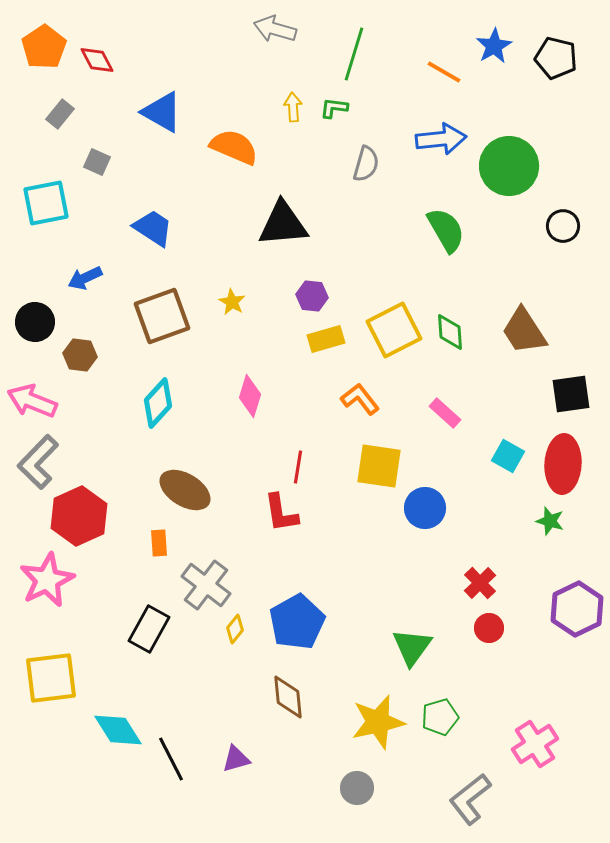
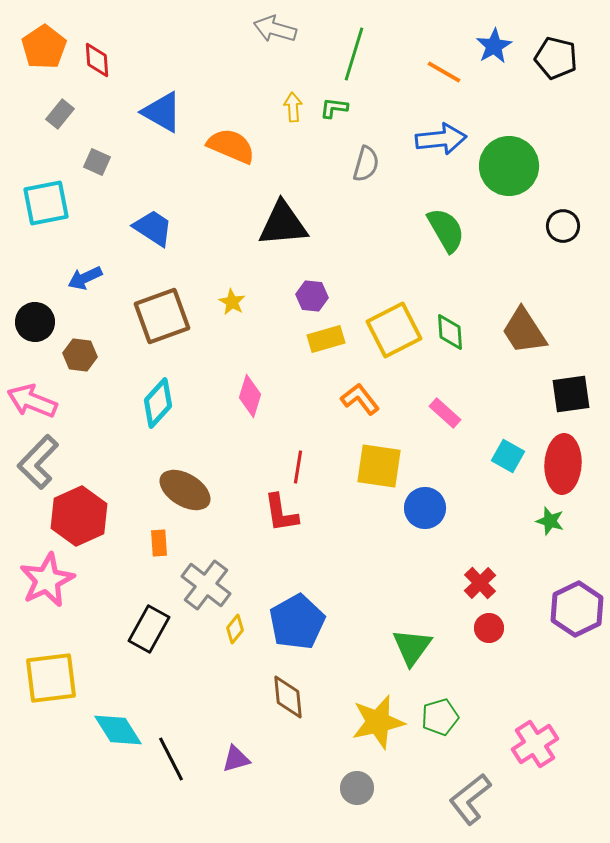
red diamond at (97, 60): rotated 24 degrees clockwise
orange semicircle at (234, 147): moved 3 px left, 1 px up
